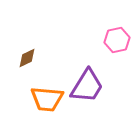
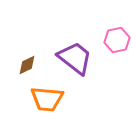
brown diamond: moved 7 px down
purple trapezoid: moved 12 px left, 28 px up; rotated 84 degrees counterclockwise
